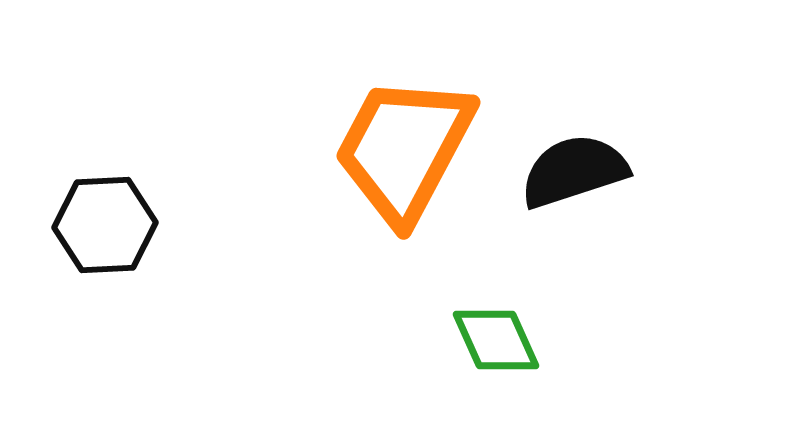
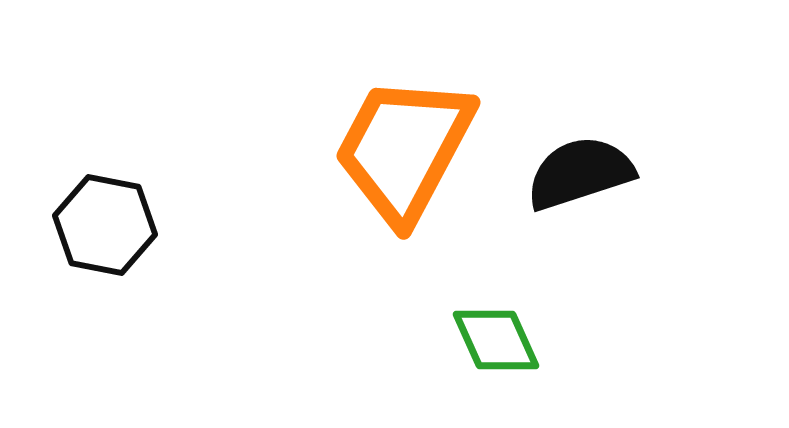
black semicircle: moved 6 px right, 2 px down
black hexagon: rotated 14 degrees clockwise
